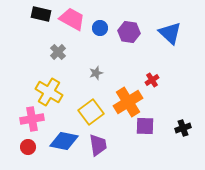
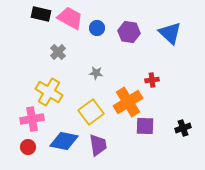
pink trapezoid: moved 2 px left, 1 px up
blue circle: moved 3 px left
gray star: rotated 24 degrees clockwise
red cross: rotated 24 degrees clockwise
